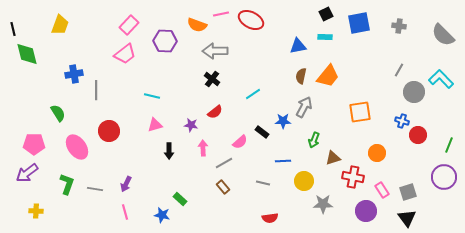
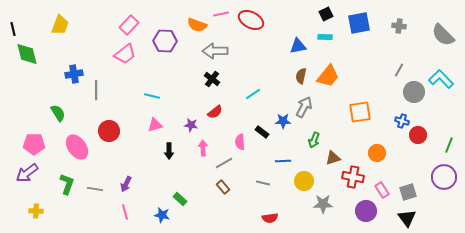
pink semicircle at (240, 142): rotated 126 degrees clockwise
